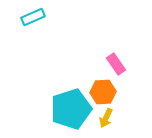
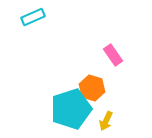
pink rectangle: moved 3 px left, 9 px up
orange hexagon: moved 11 px left, 4 px up; rotated 20 degrees clockwise
yellow arrow: moved 3 px down
